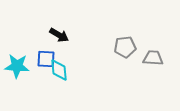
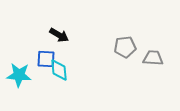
cyan star: moved 2 px right, 9 px down
